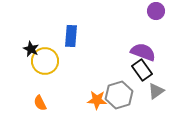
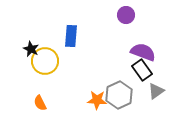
purple circle: moved 30 px left, 4 px down
gray hexagon: rotated 8 degrees counterclockwise
